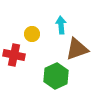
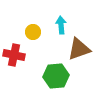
yellow circle: moved 1 px right, 2 px up
brown triangle: moved 2 px right
green hexagon: rotated 20 degrees clockwise
